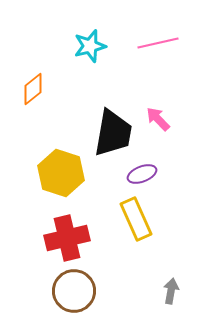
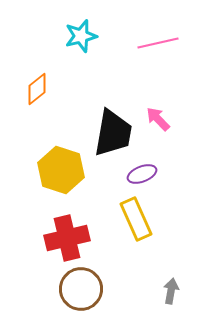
cyan star: moved 9 px left, 10 px up
orange diamond: moved 4 px right
yellow hexagon: moved 3 px up
brown circle: moved 7 px right, 2 px up
